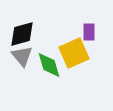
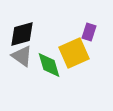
purple rectangle: rotated 18 degrees clockwise
gray triangle: rotated 15 degrees counterclockwise
